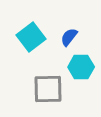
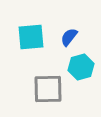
cyan square: rotated 32 degrees clockwise
cyan hexagon: rotated 15 degrees counterclockwise
